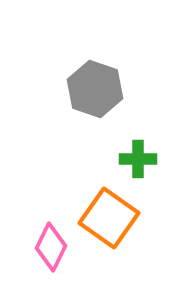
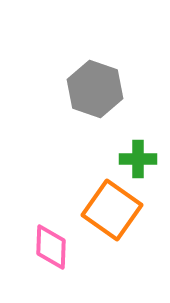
orange square: moved 3 px right, 8 px up
pink diamond: rotated 24 degrees counterclockwise
